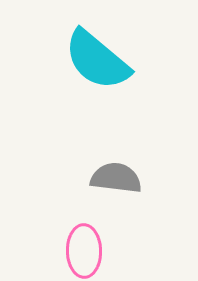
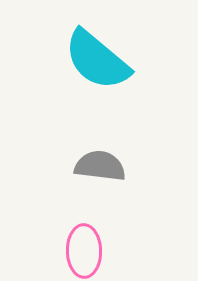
gray semicircle: moved 16 px left, 12 px up
